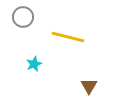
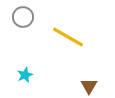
yellow line: rotated 16 degrees clockwise
cyan star: moved 9 px left, 11 px down
